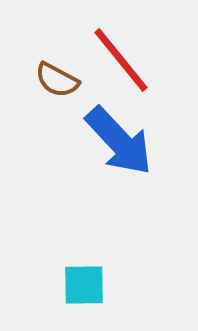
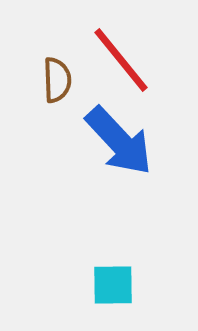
brown semicircle: rotated 120 degrees counterclockwise
cyan square: moved 29 px right
